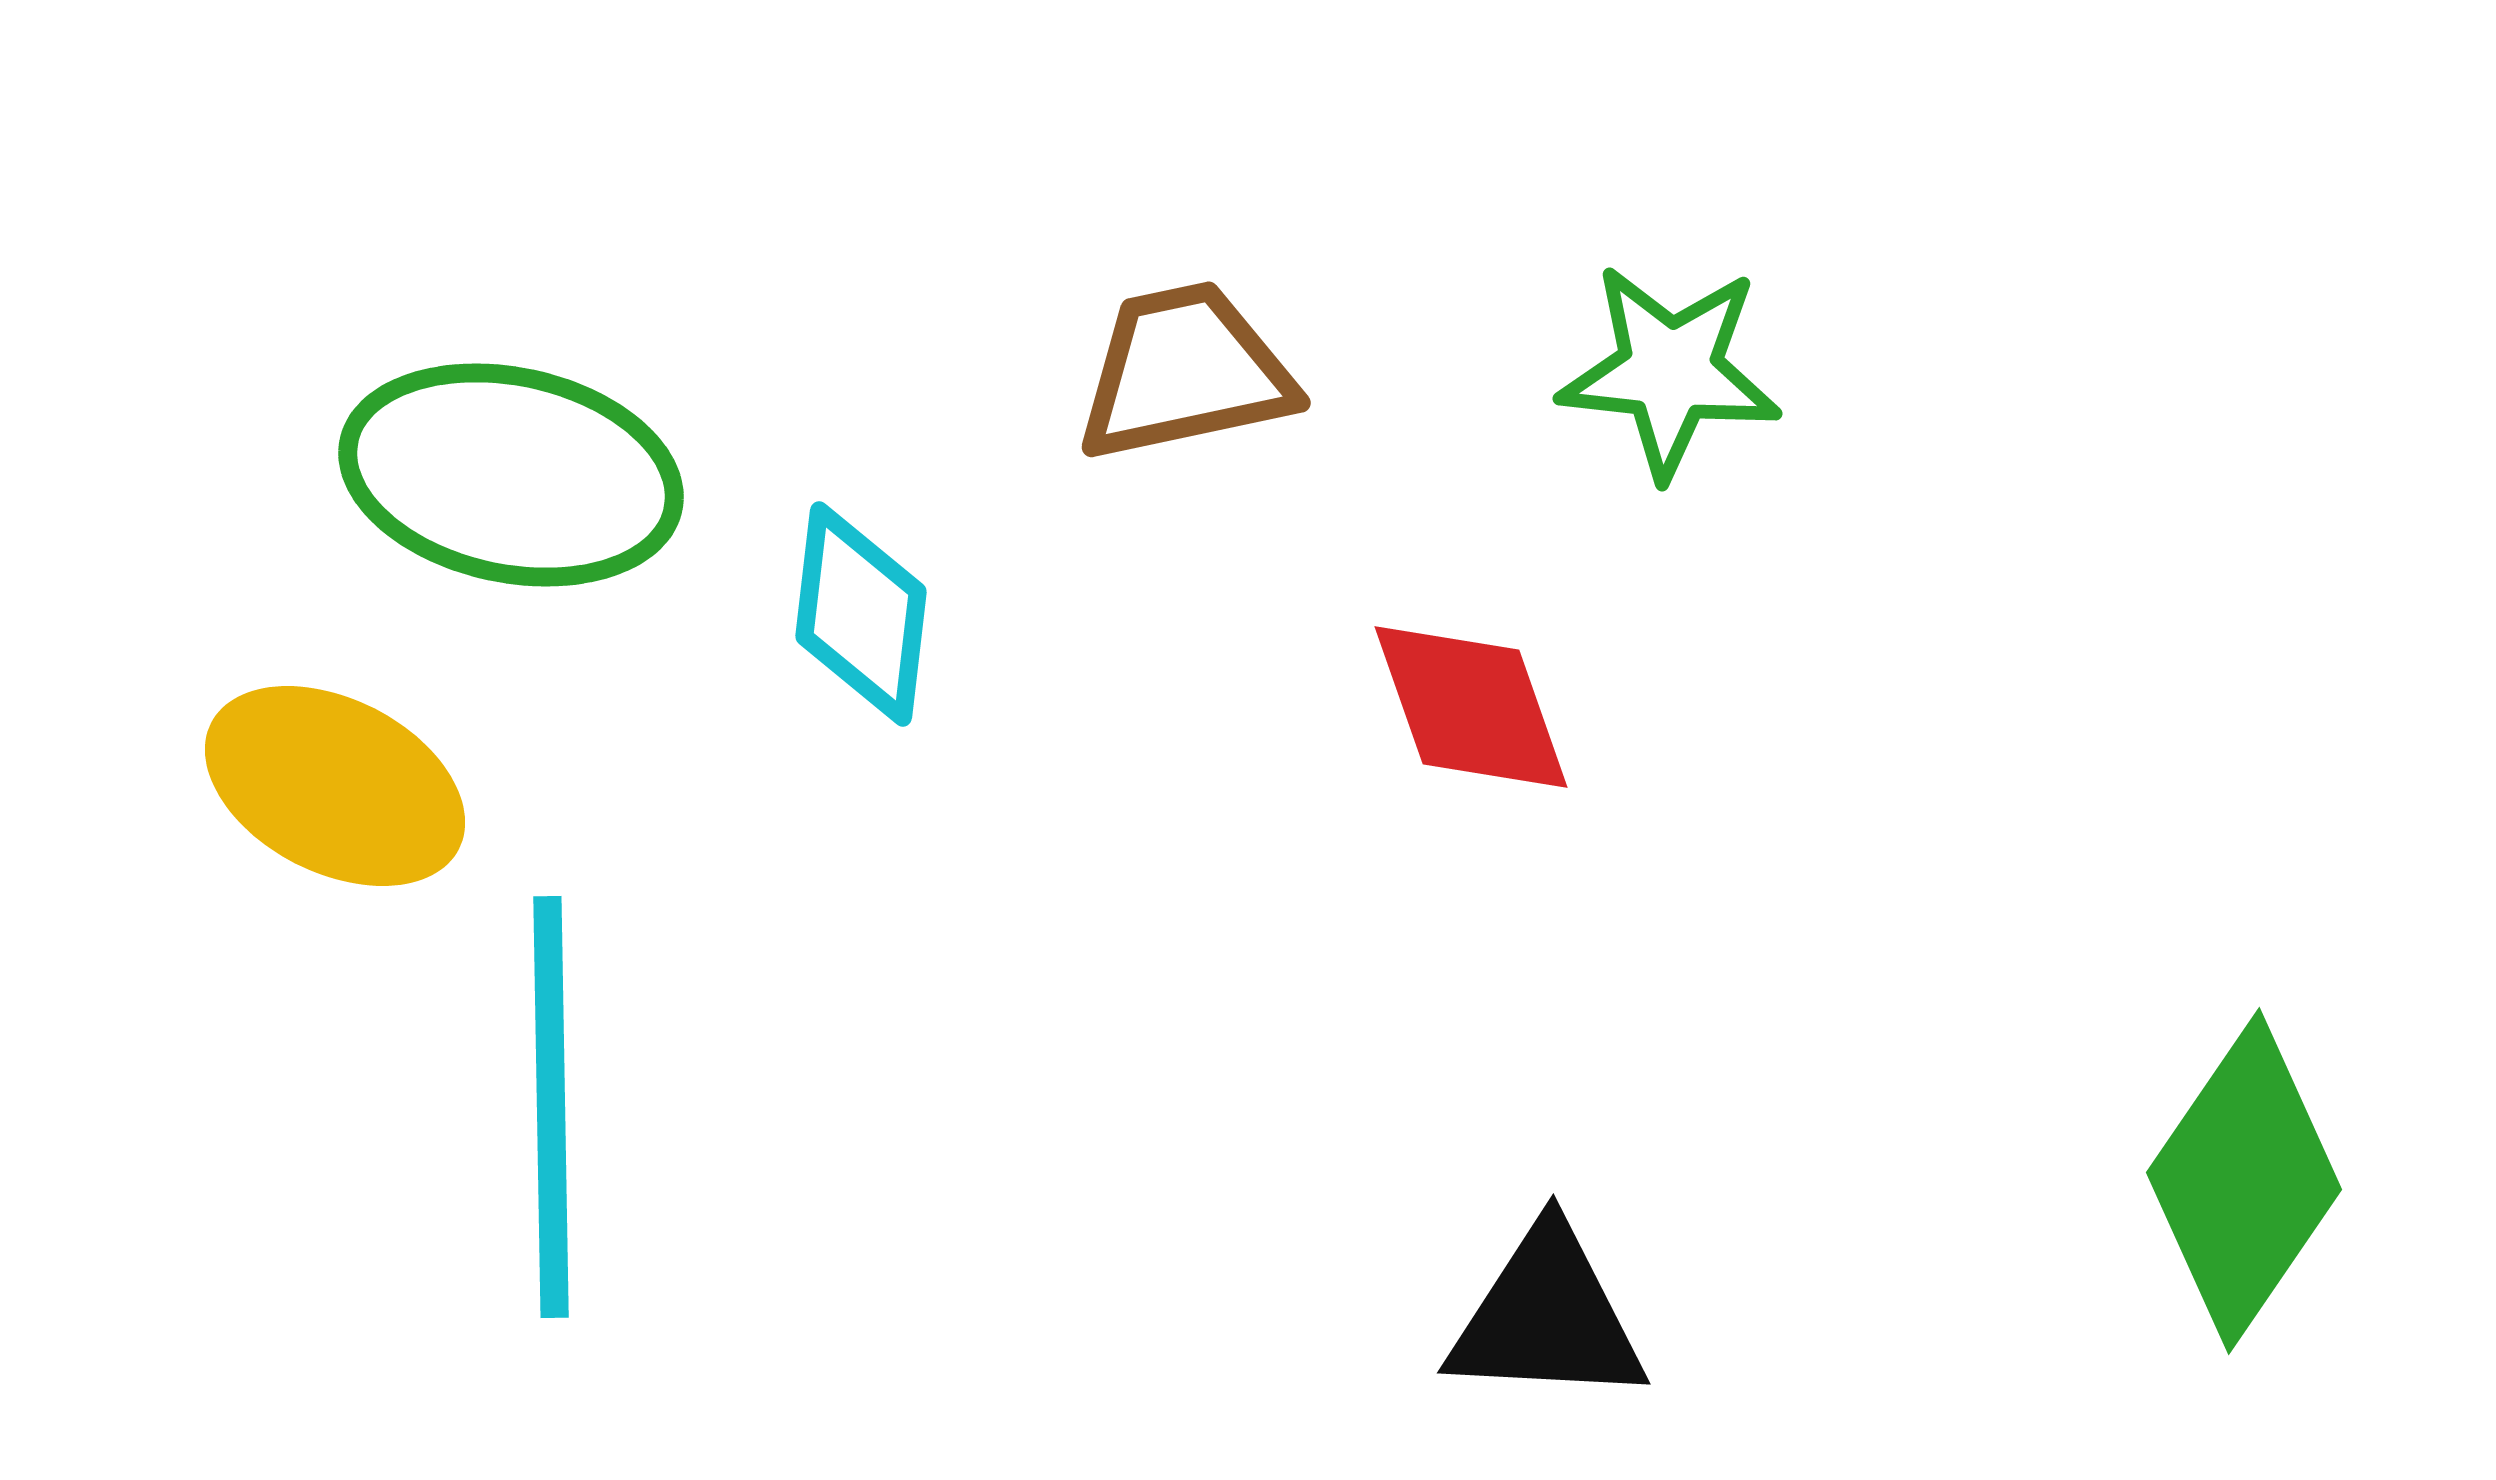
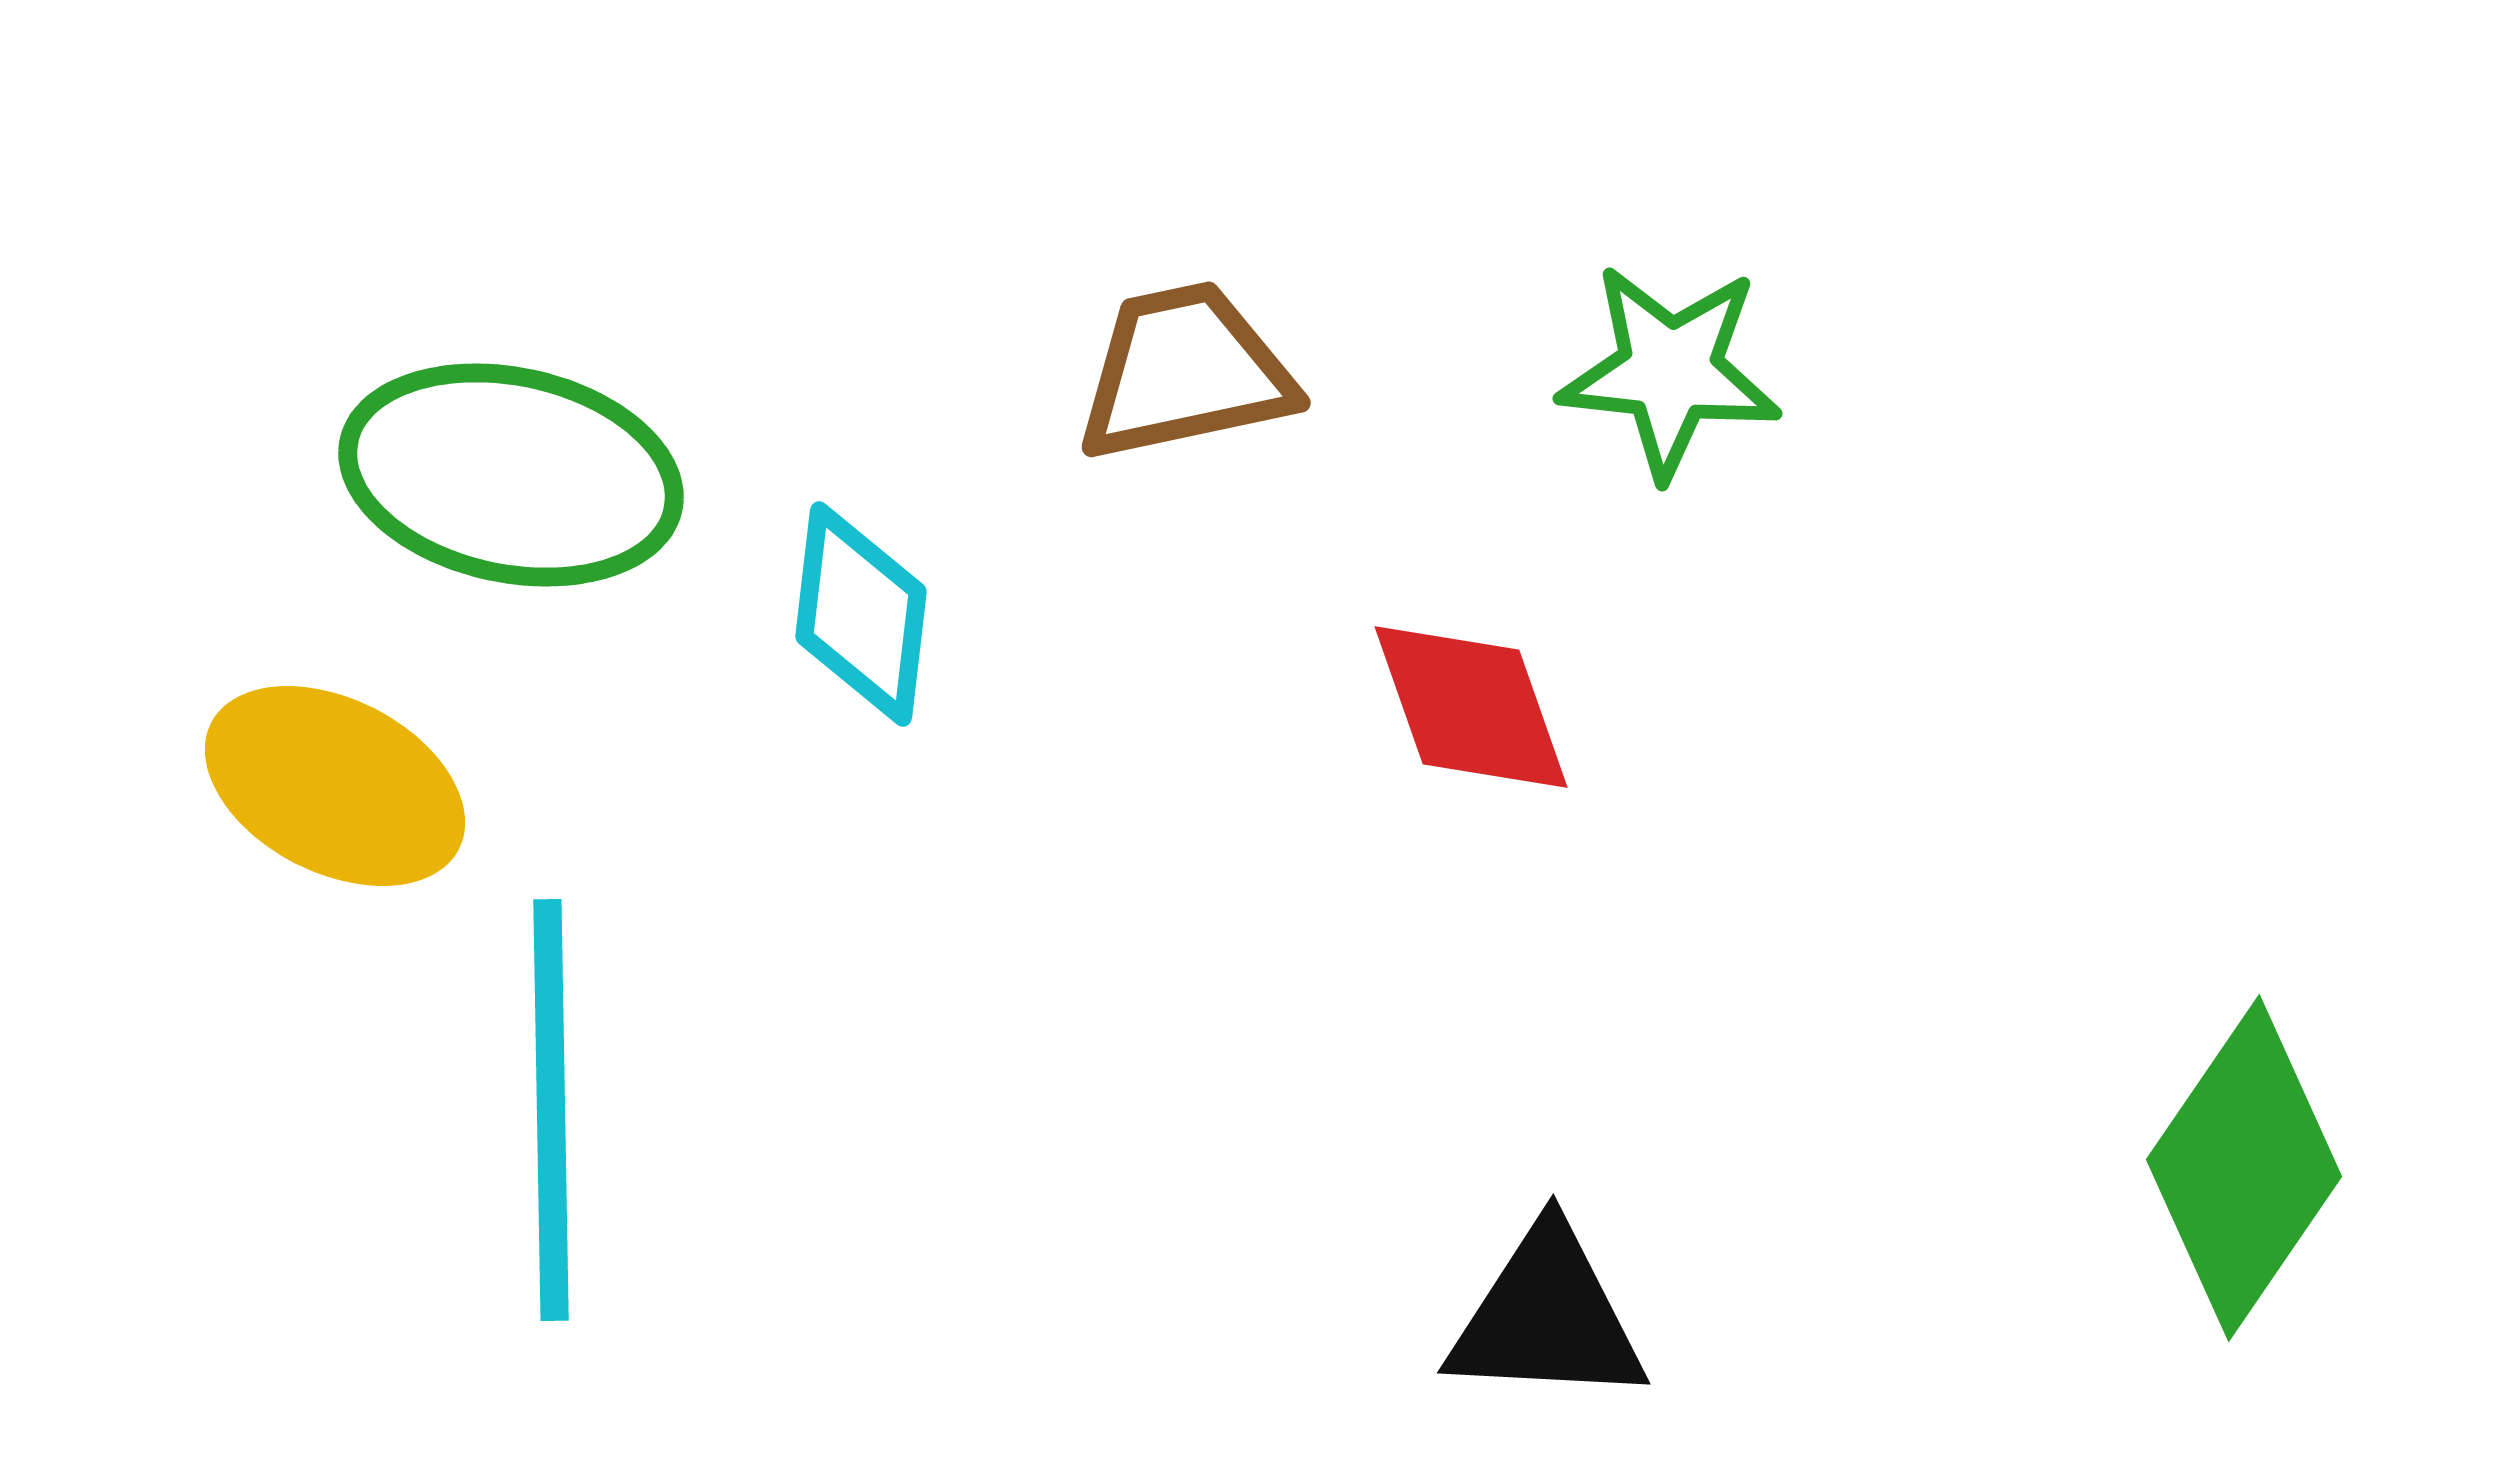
cyan line: moved 3 px down
green diamond: moved 13 px up
